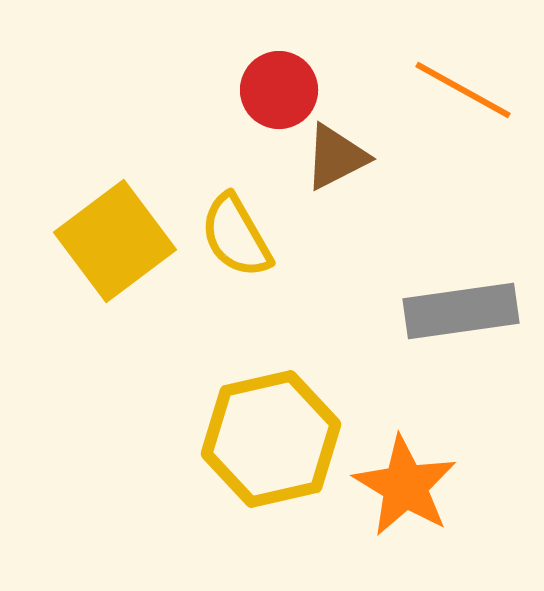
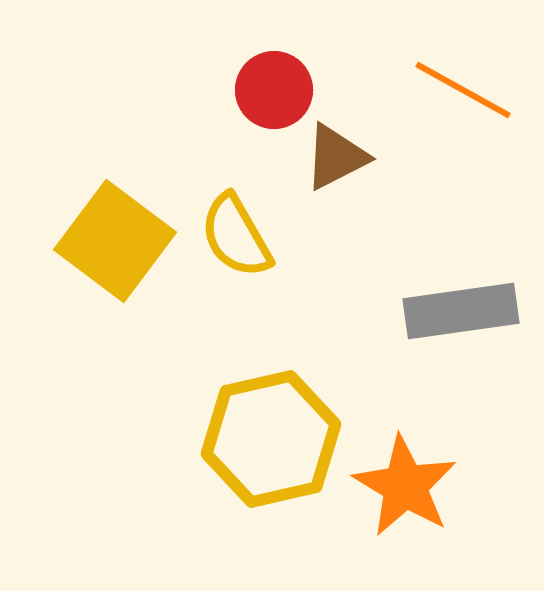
red circle: moved 5 px left
yellow square: rotated 16 degrees counterclockwise
